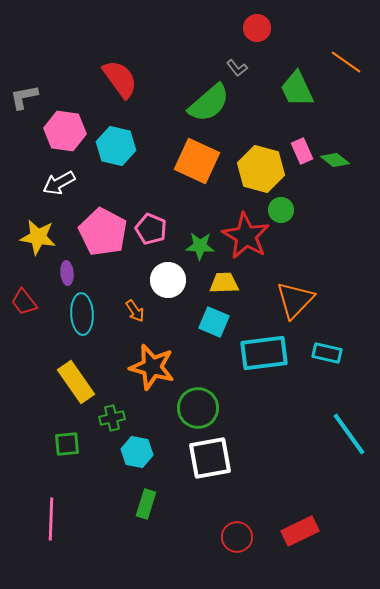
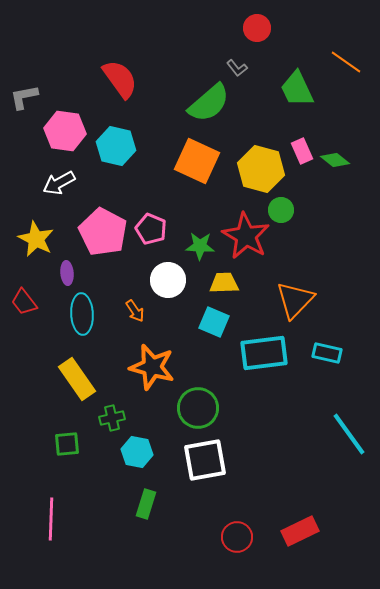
yellow star at (38, 237): moved 2 px left, 2 px down; rotated 18 degrees clockwise
yellow rectangle at (76, 382): moved 1 px right, 3 px up
white square at (210, 458): moved 5 px left, 2 px down
